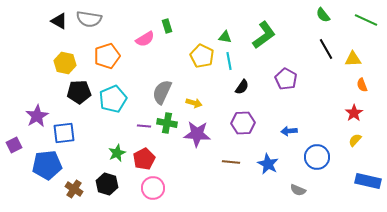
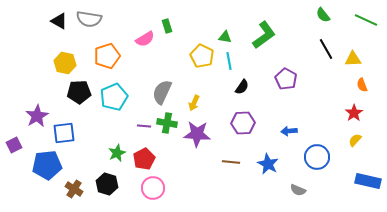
cyan pentagon at (113, 99): moved 1 px right, 2 px up
yellow arrow at (194, 103): rotated 98 degrees clockwise
